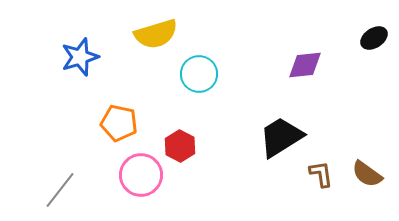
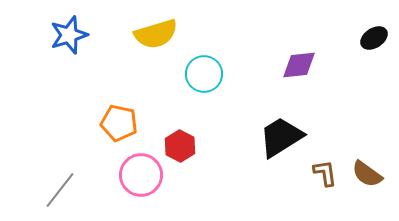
blue star: moved 11 px left, 22 px up
purple diamond: moved 6 px left
cyan circle: moved 5 px right
brown L-shape: moved 4 px right, 1 px up
